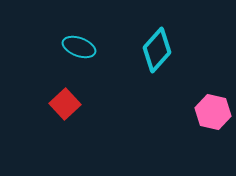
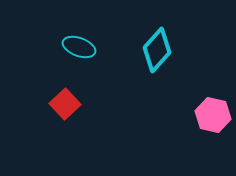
pink hexagon: moved 3 px down
